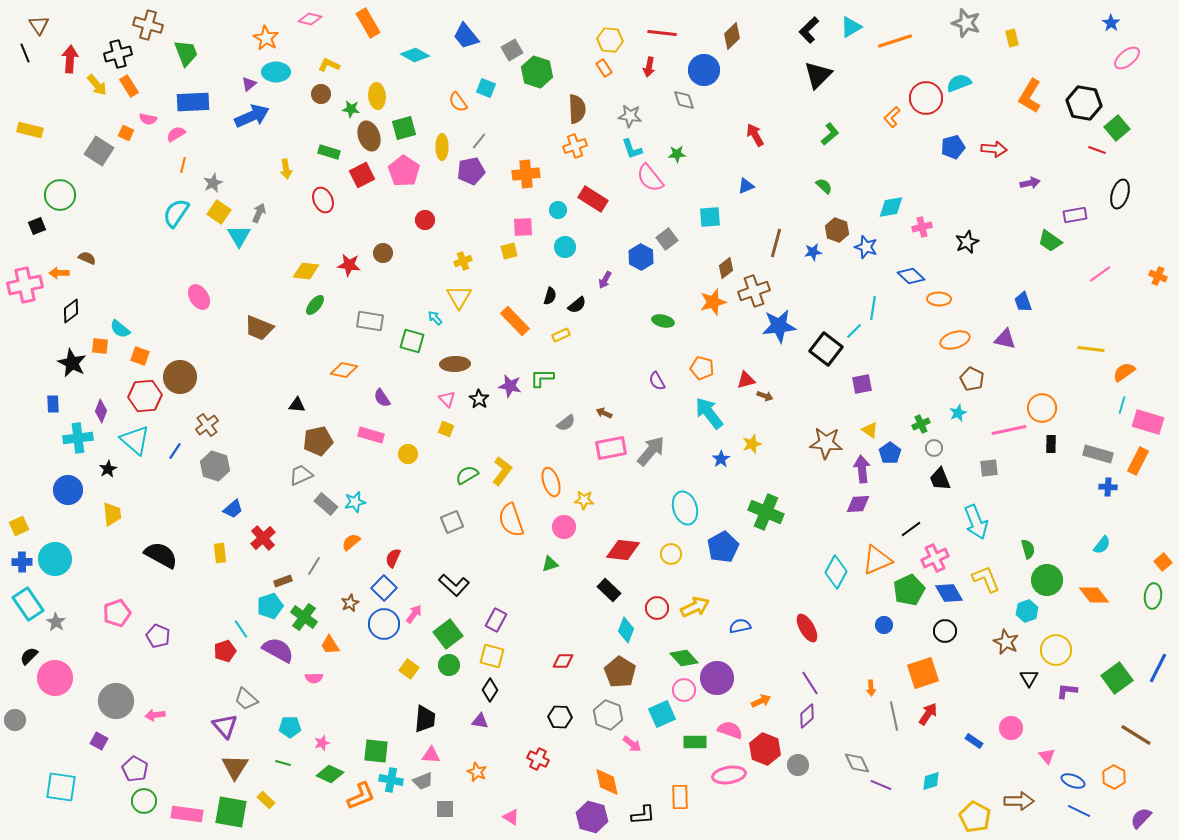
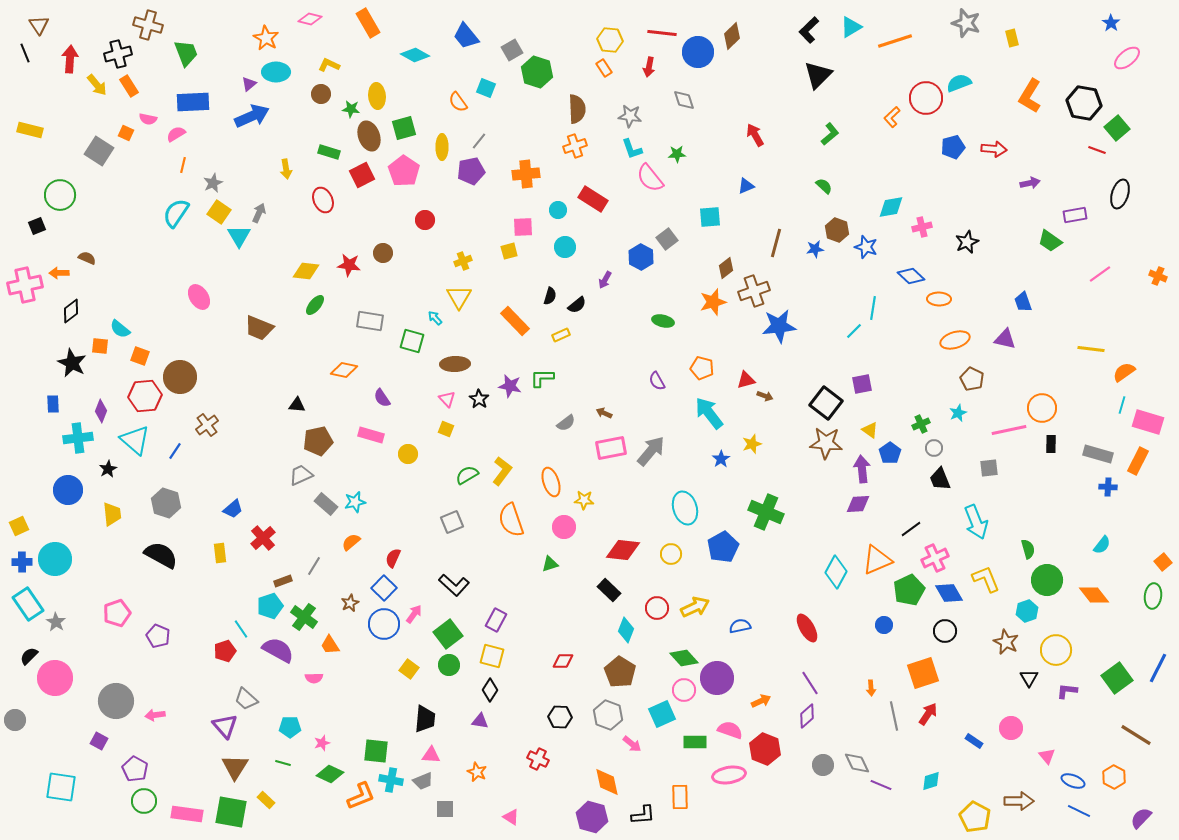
blue circle at (704, 70): moved 6 px left, 18 px up
blue star at (813, 252): moved 2 px right, 3 px up
black square at (826, 349): moved 54 px down
gray hexagon at (215, 466): moved 49 px left, 37 px down
gray circle at (798, 765): moved 25 px right
